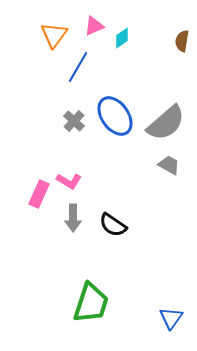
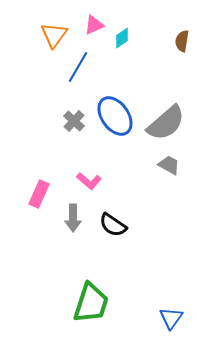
pink triangle: moved 1 px up
pink L-shape: moved 20 px right; rotated 10 degrees clockwise
